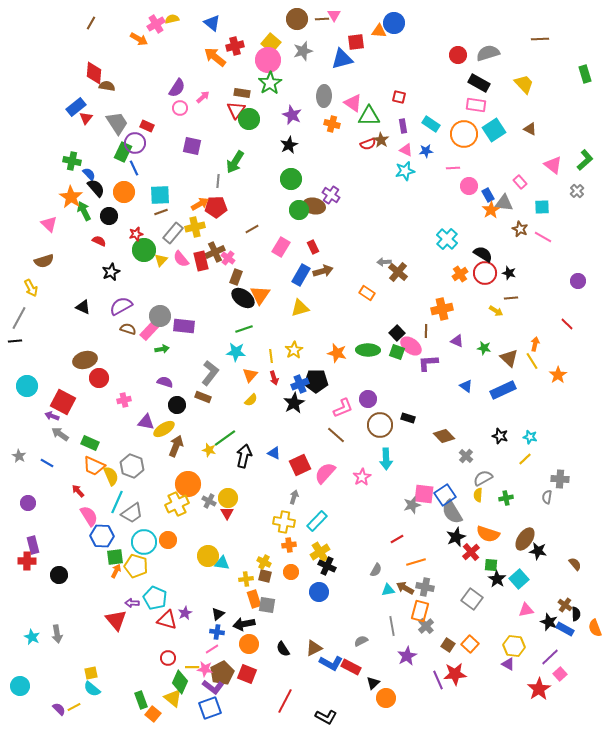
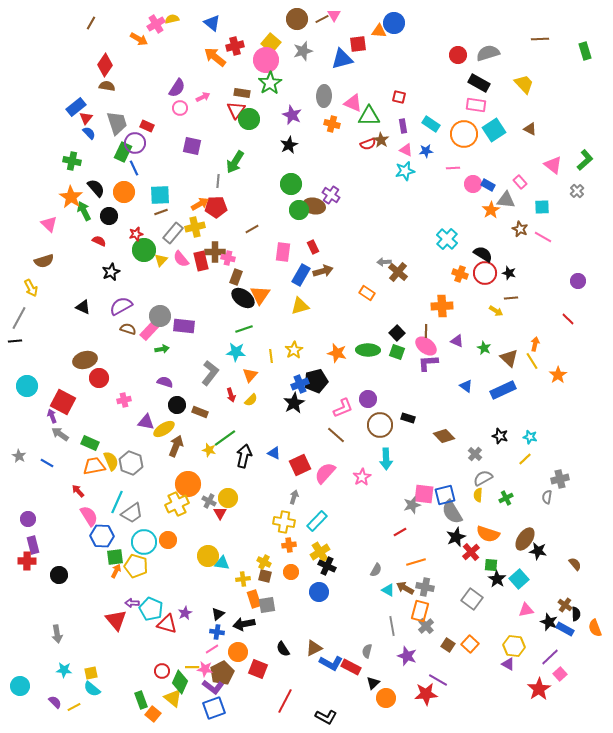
brown line at (322, 19): rotated 24 degrees counterclockwise
red square at (356, 42): moved 2 px right, 2 px down
pink circle at (268, 60): moved 2 px left
red diamond at (94, 73): moved 11 px right, 8 px up; rotated 30 degrees clockwise
green rectangle at (585, 74): moved 23 px up
pink arrow at (203, 97): rotated 16 degrees clockwise
pink triangle at (353, 103): rotated 12 degrees counterclockwise
gray trapezoid at (117, 123): rotated 15 degrees clockwise
blue semicircle at (89, 174): moved 41 px up
green circle at (291, 179): moved 5 px down
pink circle at (469, 186): moved 4 px right, 2 px up
blue rectangle at (488, 195): moved 10 px up; rotated 32 degrees counterclockwise
gray triangle at (504, 203): moved 2 px right, 3 px up
pink rectangle at (281, 247): moved 2 px right, 5 px down; rotated 24 degrees counterclockwise
brown cross at (215, 252): rotated 24 degrees clockwise
pink cross at (228, 258): rotated 24 degrees counterclockwise
orange cross at (460, 274): rotated 35 degrees counterclockwise
yellow triangle at (300, 308): moved 2 px up
orange cross at (442, 309): moved 3 px up; rotated 10 degrees clockwise
red line at (567, 324): moved 1 px right, 5 px up
pink ellipse at (411, 346): moved 15 px right
green star at (484, 348): rotated 16 degrees clockwise
red arrow at (274, 378): moved 43 px left, 17 px down
black pentagon at (316, 381): rotated 15 degrees counterclockwise
brown rectangle at (203, 397): moved 3 px left, 15 px down
purple arrow at (52, 416): rotated 48 degrees clockwise
gray cross at (466, 456): moved 9 px right, 2 px up
orange trapezoid at (94, 466): rotated 145 degrees clockwise
gray hexagon at (132, 466): moved 1 px left, 3 px up
yellow semicircle at (111, 476): moved 15 px up
gray cross at (560, 479): rotated 18 degrees counterclockwise
blue square at (445, 495): rotated 20 degrees clockwise
green cross at (506, 498): rotated 16 degrees counterclockwise
purple circle at (28, 503): moved 16 px down
red triangle at (227, 513): moved 7 px left
red line at (397, 539): moved 3 px right, 7 px up
yellow cross at (246, 579): moved 3 px left
cyan triangle at (388, 590): rotated 40 degrees clockwise
cyan pentagon at (155, 598): moved 4 px left, 11 px down
gray square at (267, 605): rotated 18 degrees counterclockwise
red triangle at (167, 620): moved 4 px down
cyan star at (32, 637): moved 32 px right, 33 px down; rotated 21 degrees counterclockwise
gray semicircle at (361, 641): moved 6 px right, 10 px down; rotated 48 degrees counterclockwise
orange circle at (249, 644): moved 11 px left, 8 px down
purple star at (407, 656): rotated 24 degrees counterclockwise
red circle at (168, 658): moved 6 px left, 13 px down
red square at (247, 674): moved 11 px right, 5 px up
red star at (455, 674): moved 29 px left, 20 px down
purple line at (438, 680): rotated 36 degrees counterclockwise
blue square at (210, 708): moved 4 px right
purple semicircle at (59, 709): moved 4 px left, 7 px up
